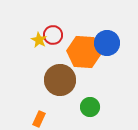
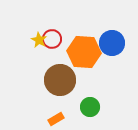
red circle: moved 1 px left, 4 px down
blue circle: moved 5 px right
orange rectangle: moved 17 px right; rotated 35 degrees clockwise
